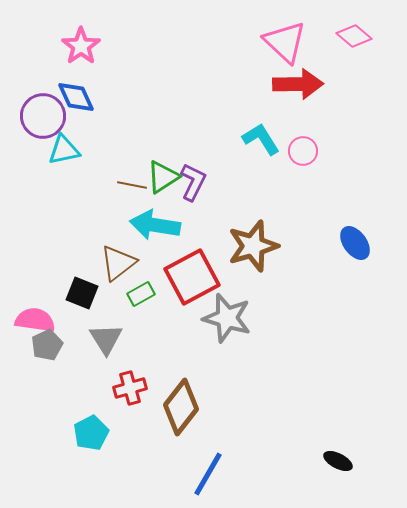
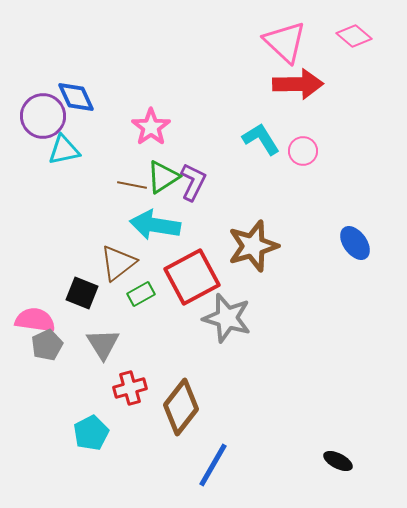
pink star: moved 70 px right, 81 px down
gray triangle: moved 3 px left, 5 px down
blue line: moved 5 px right, 9 px up
